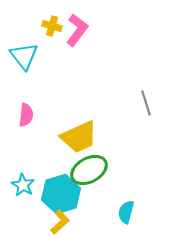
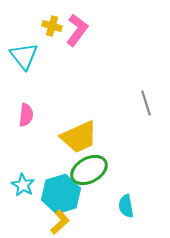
cyan semicircle: moved 6 px up; rotated 25 degrees counterclockwise
